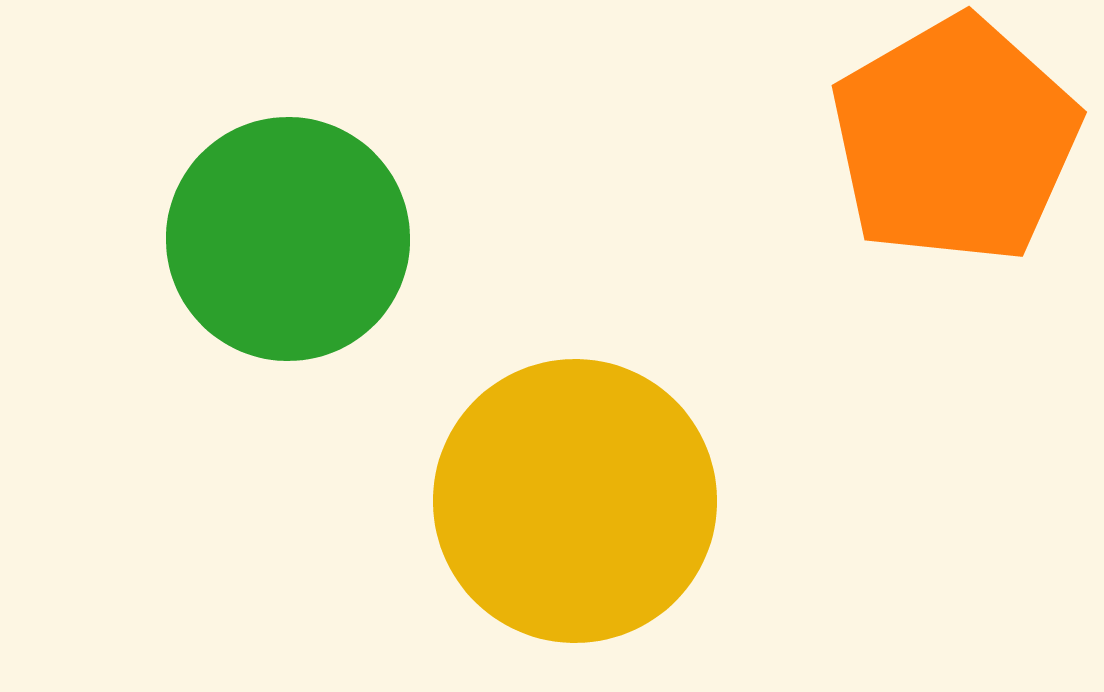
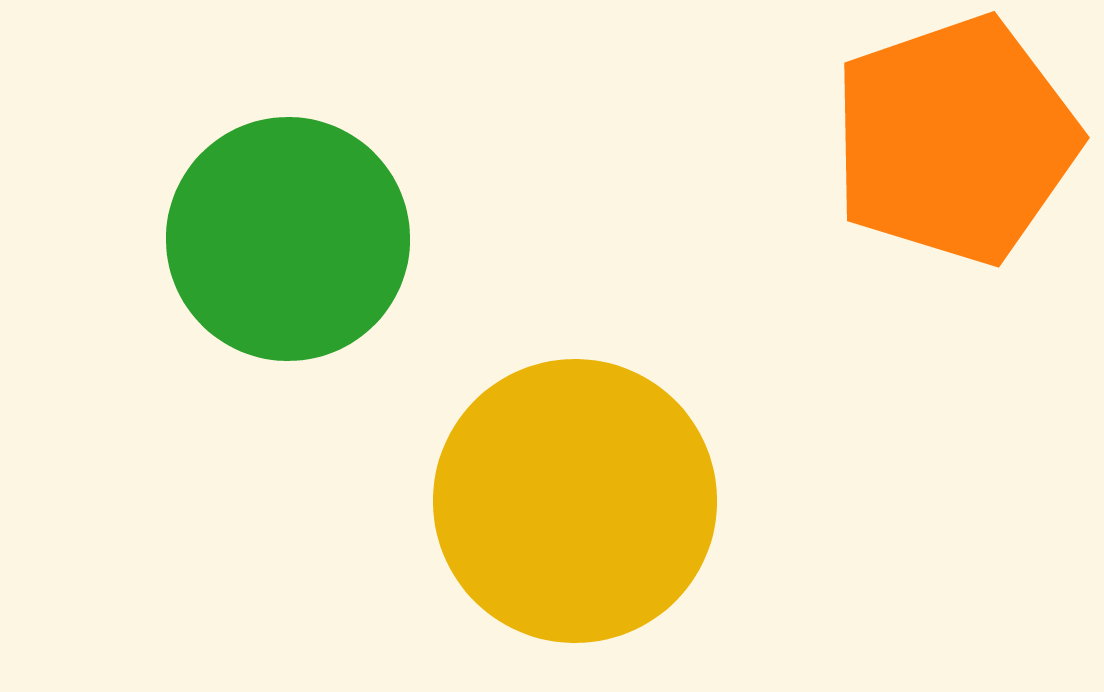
orange pentagon: rotated 11 degrees clockwise
